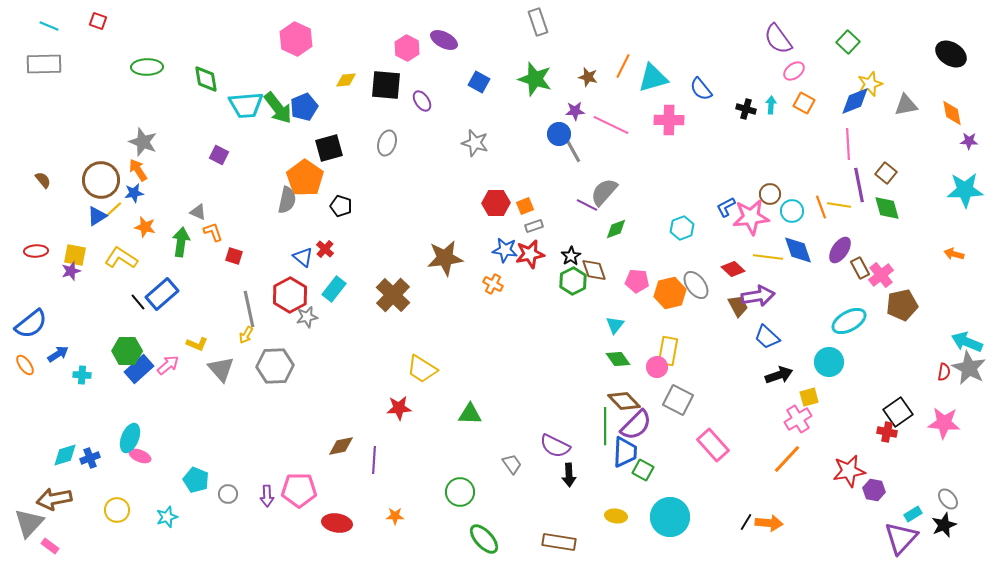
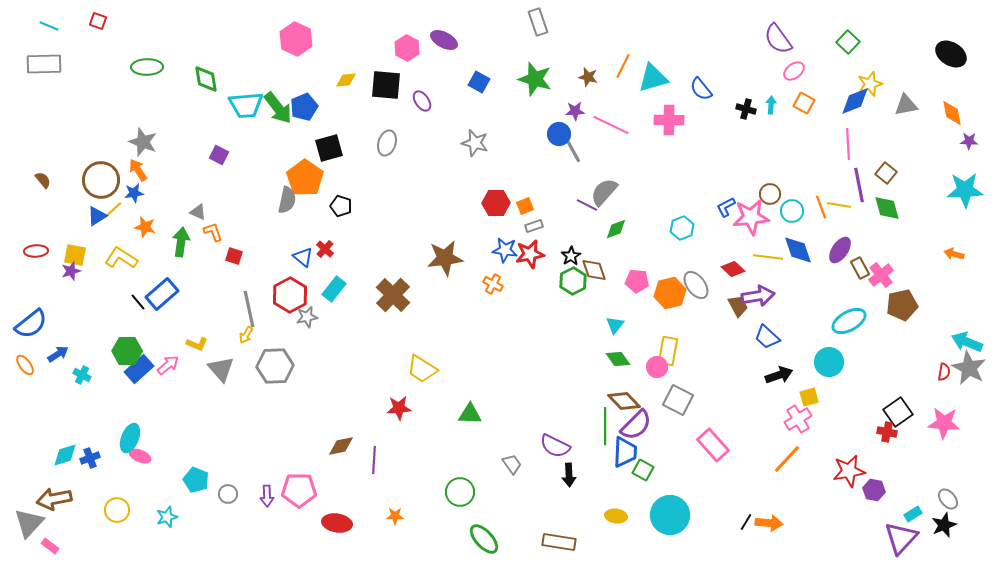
cyan cross at (82, 375): rotated 24 degrees clockwise
cyan circle at (670, 517): moved 2 px up
